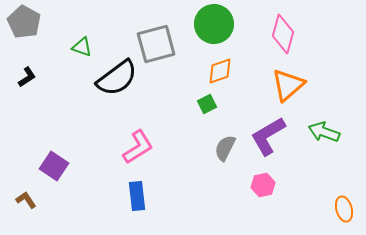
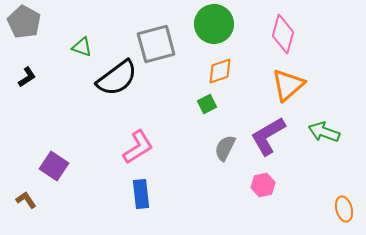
blue rectangle: moved 4 px right, 2 px up
